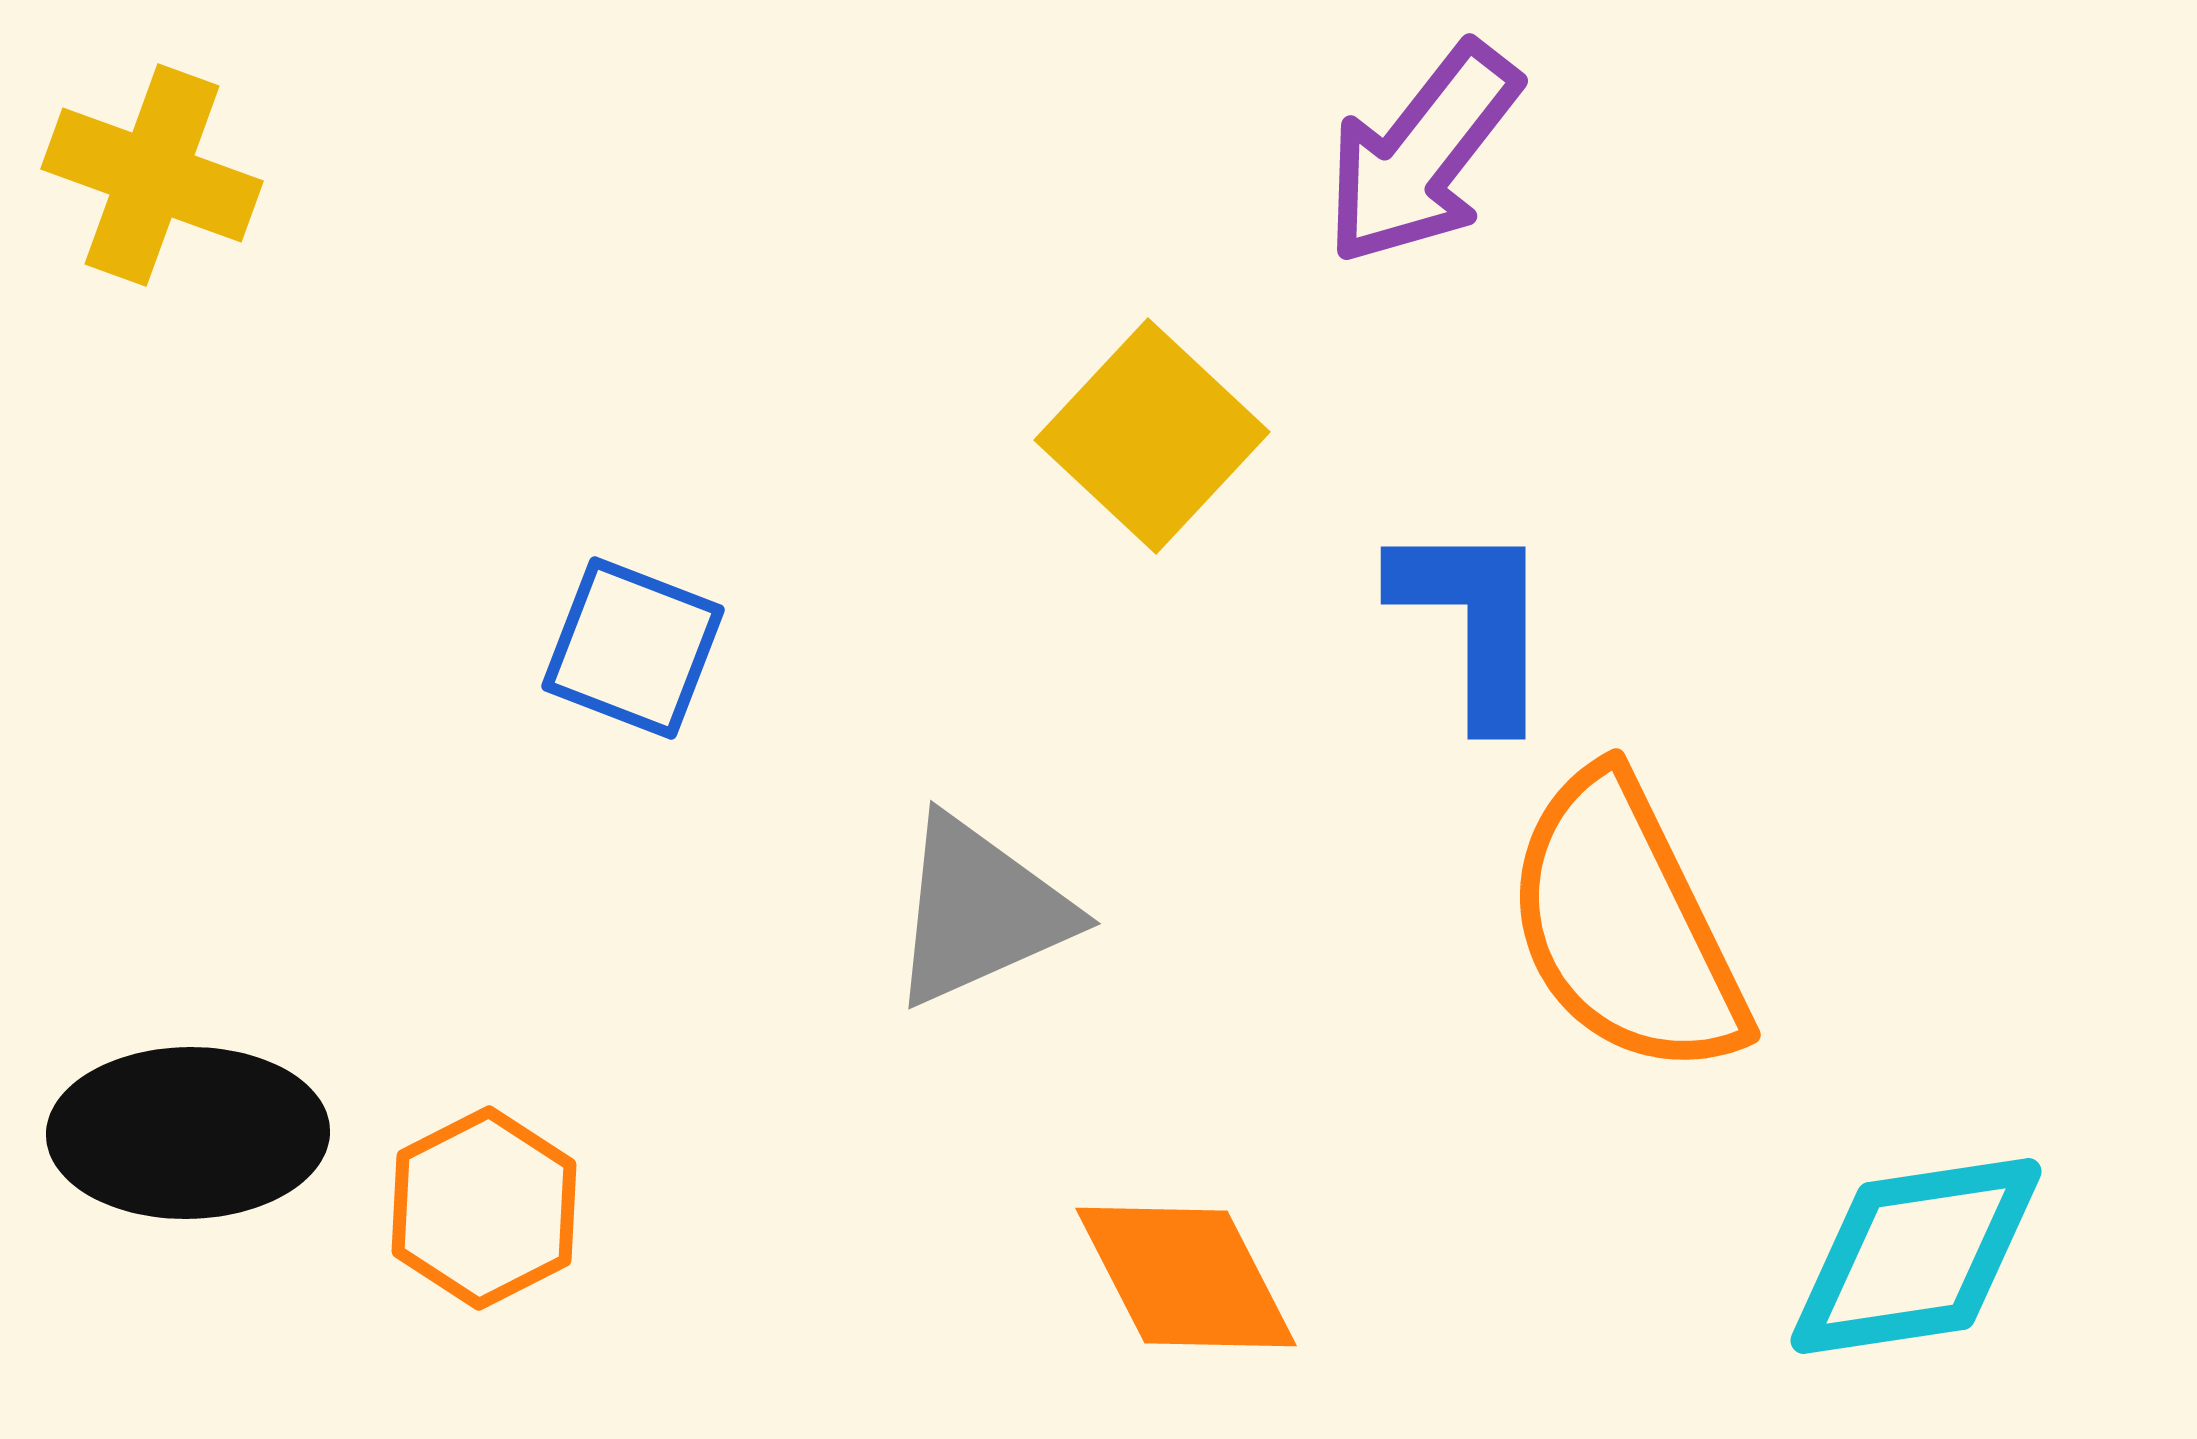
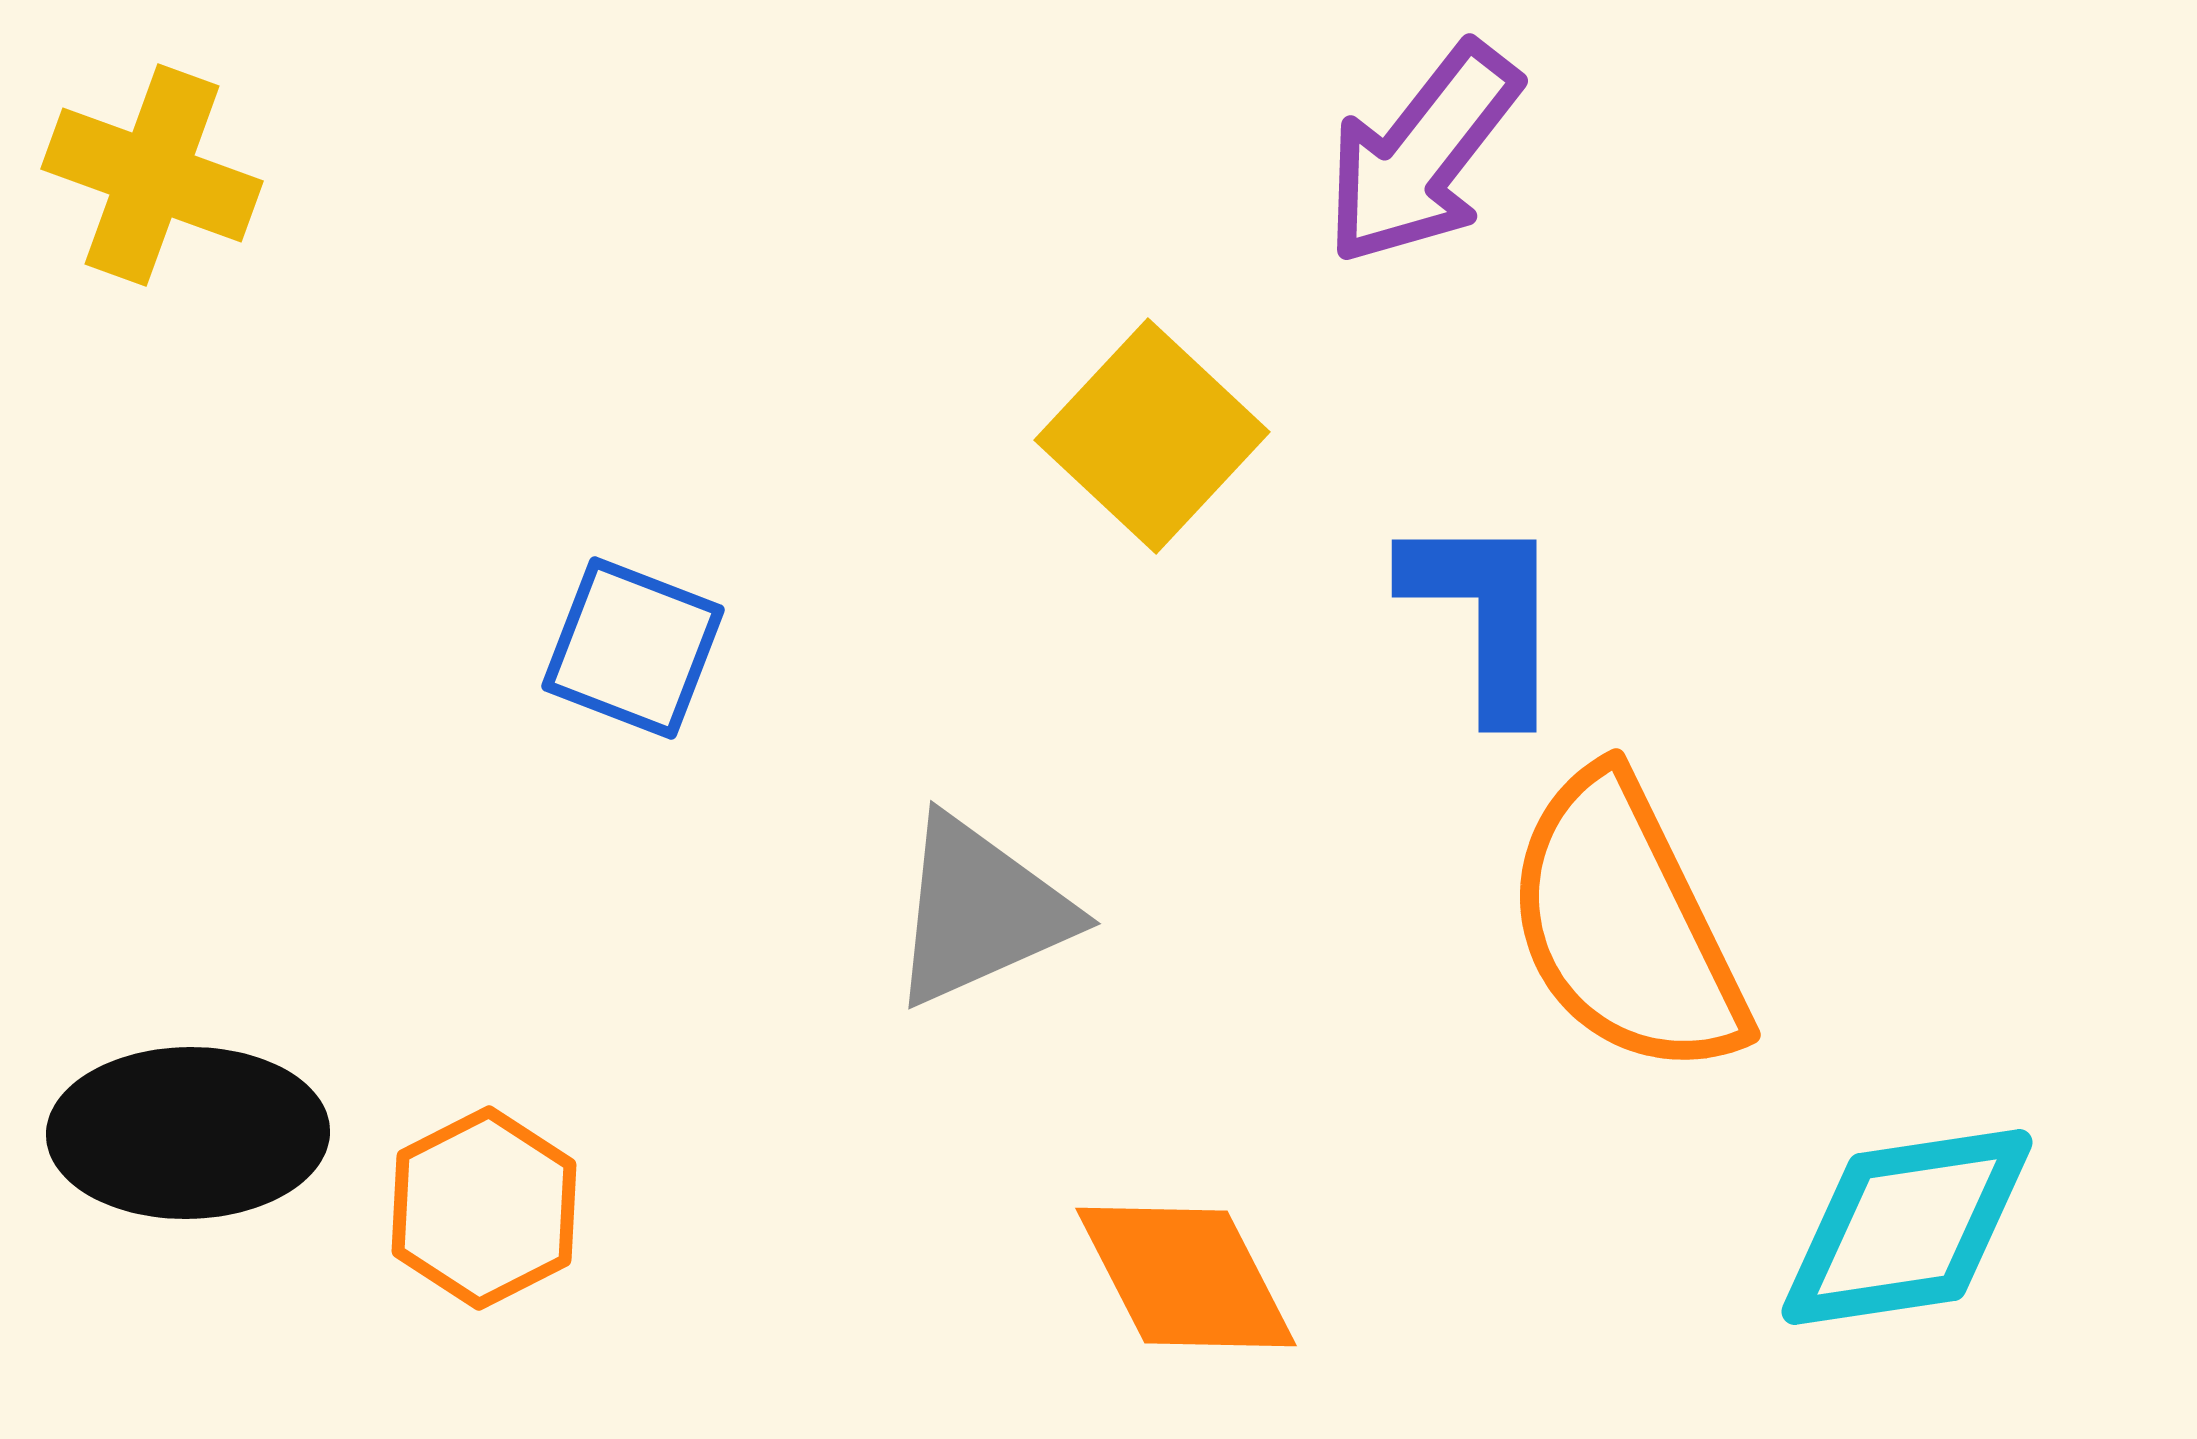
blue L-shape: moved 11 px right, 7 px up
cyan diamond: moved 9 px left, 29 px up
